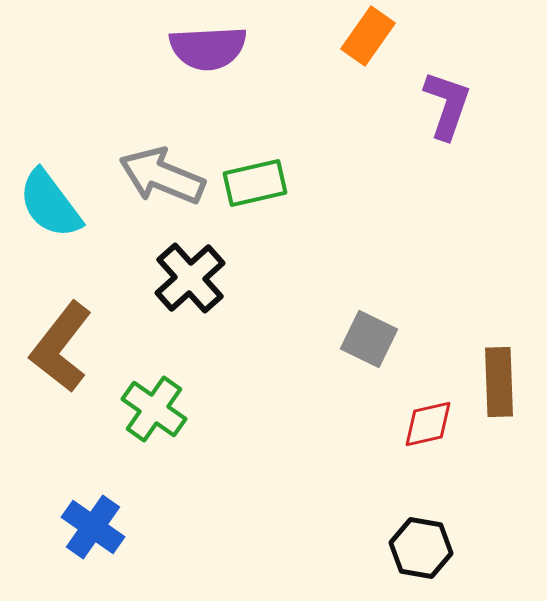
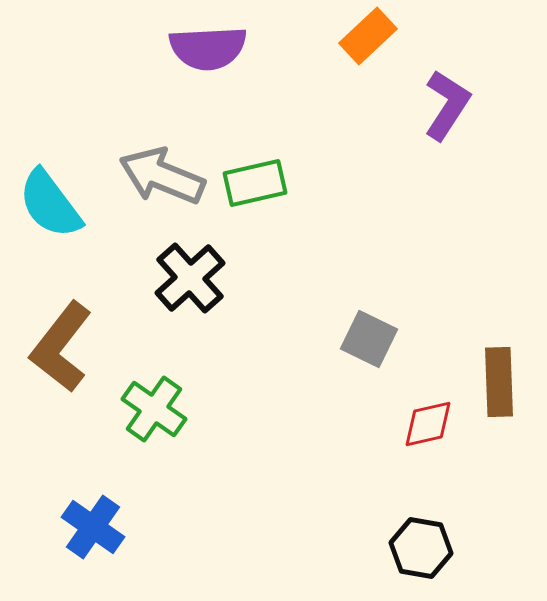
orange rectangle: rotated 12 degrees clockwise
purple L-shape: rotated 14 degrees clockwise
